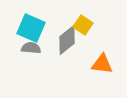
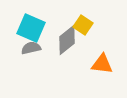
gray semicircle: rotated 18 degrees counterclockwise
